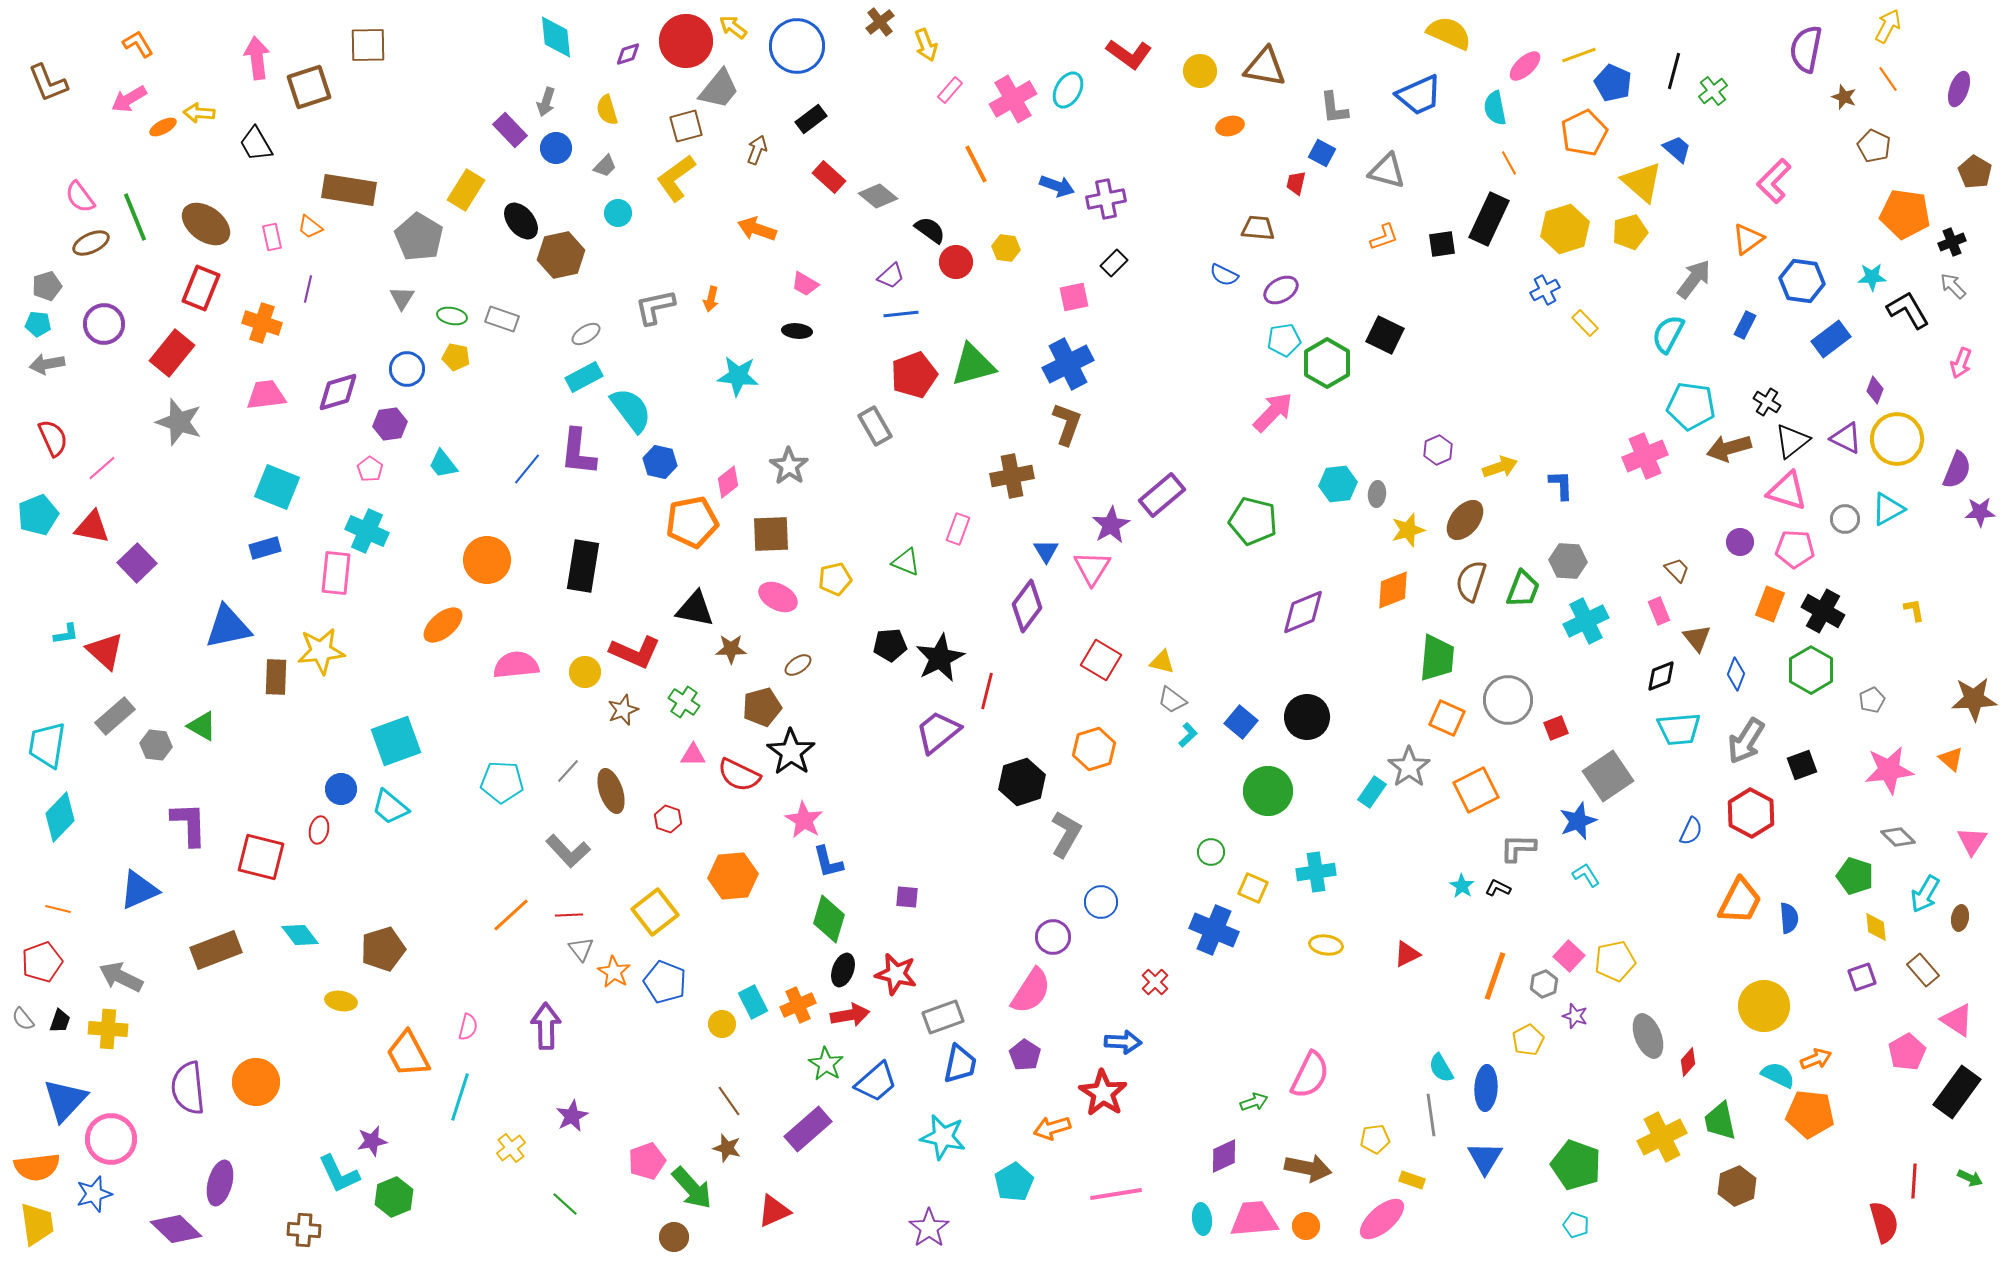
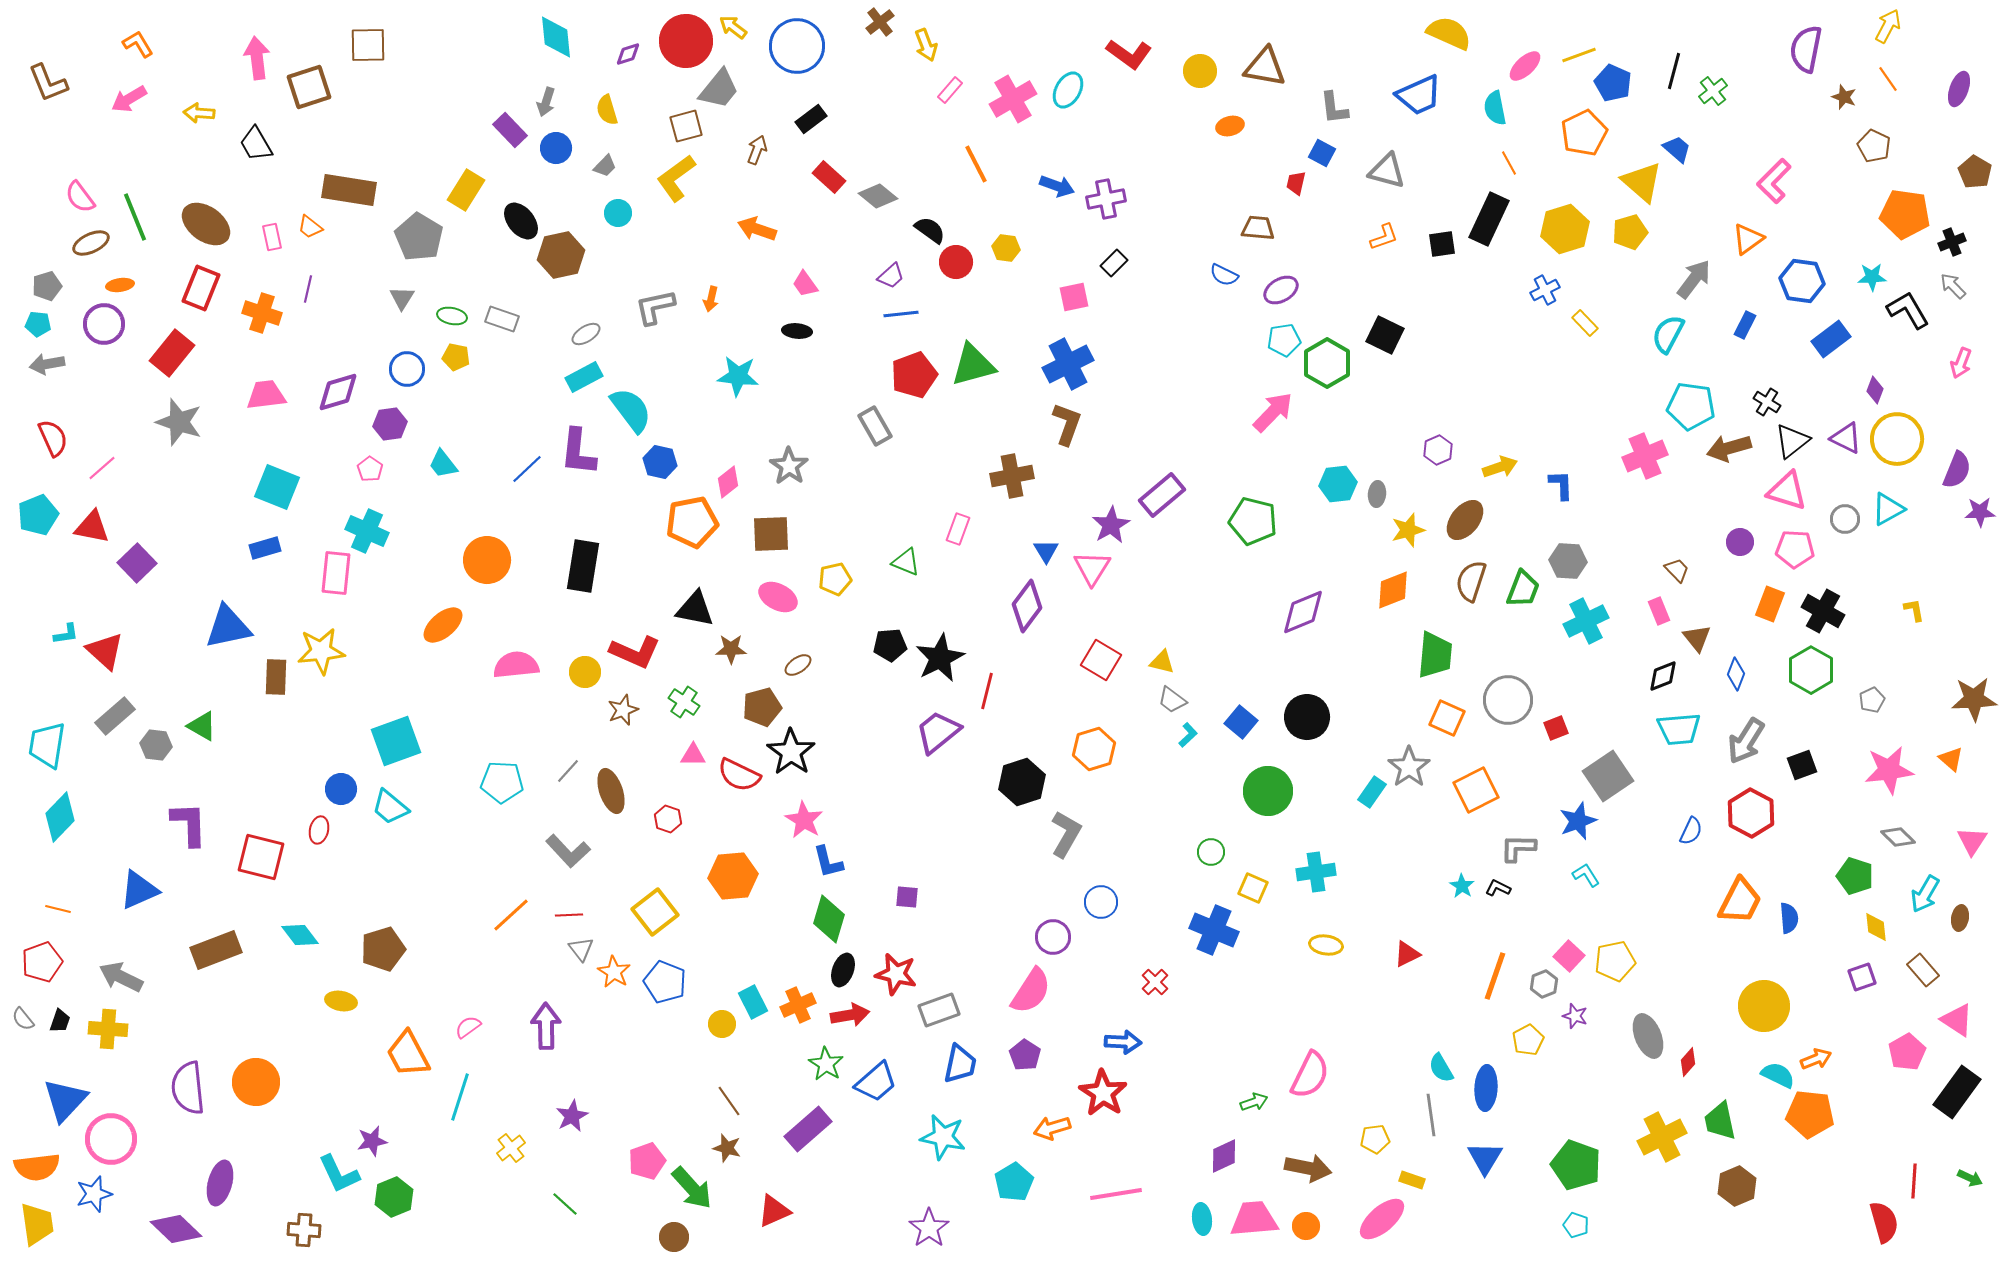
orange ellipse at (163, 127): moved 43 px left, 158 px down; rotated 20 degrees clockwise
pink trapezoid at (805, 284): rotated 24 degrees clockwise
orange cross at (262, 323): moved 10 px up
blue line at (527, 469): rotated 8 degrees clockwise
green trapezoid at (1437, 658): moved 2 px left, 3 px up
black diamond at (1661, 676): moved 2 px right
gray rectangle at (943, 1017): moved 4 px left, 7 px up
pink semicircle at (468, 1027): rotated 140 degrees counterclockwise
